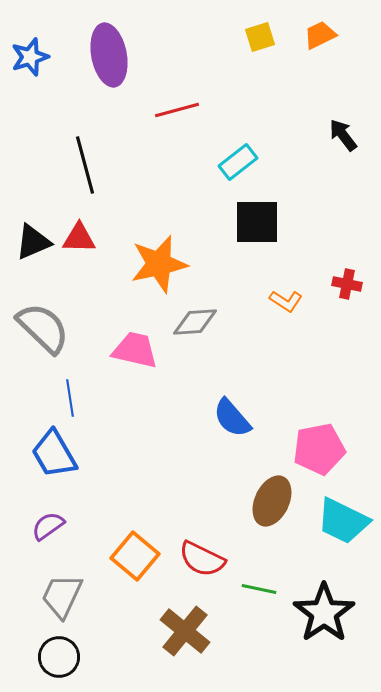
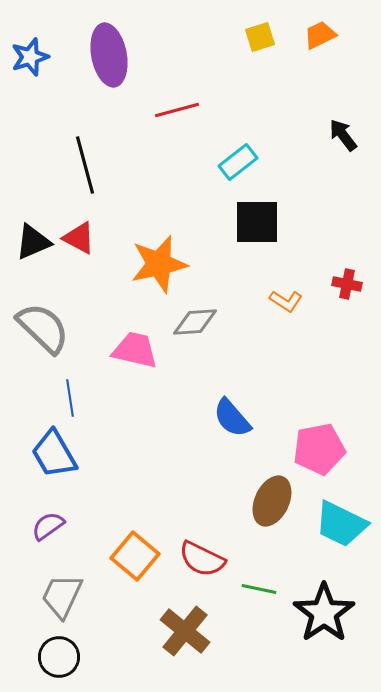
red triangle: rotated 27 degrees clockwise
cyan trapezoid: moved 2 px left, 3 px down
